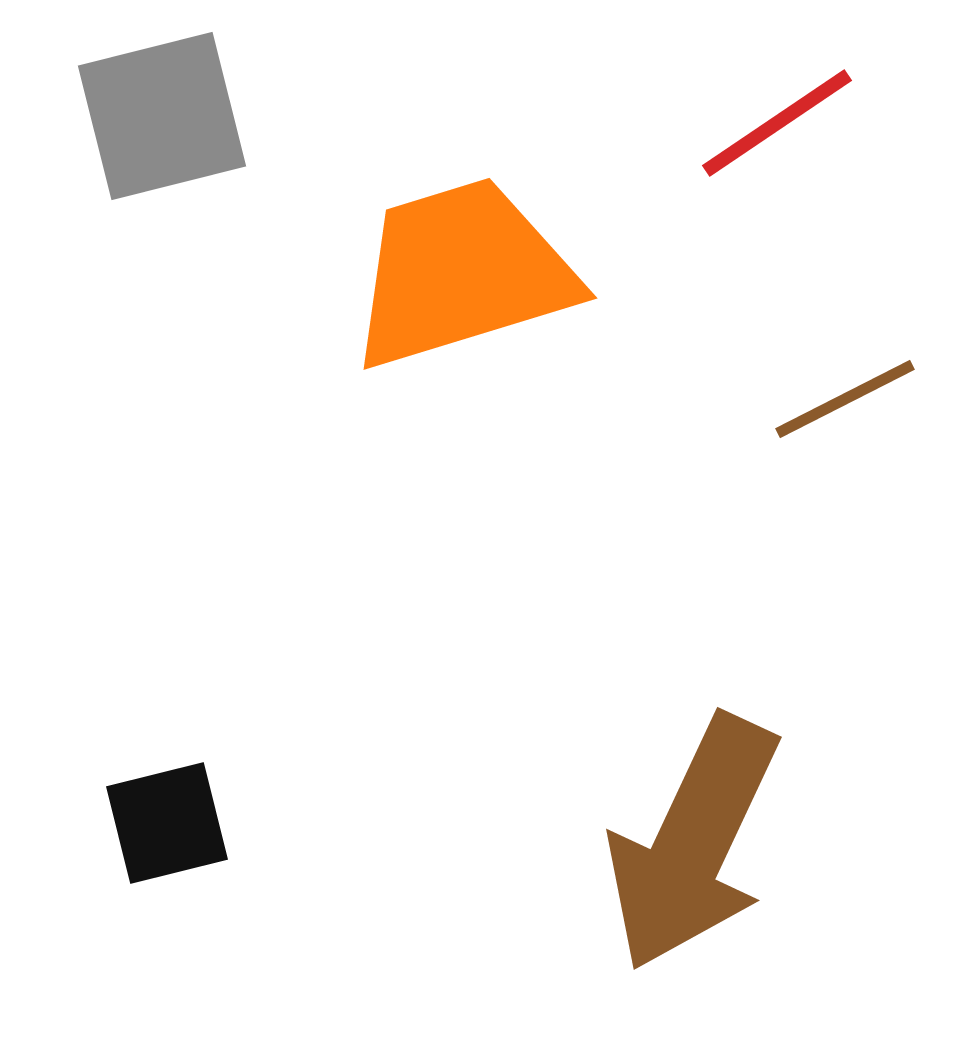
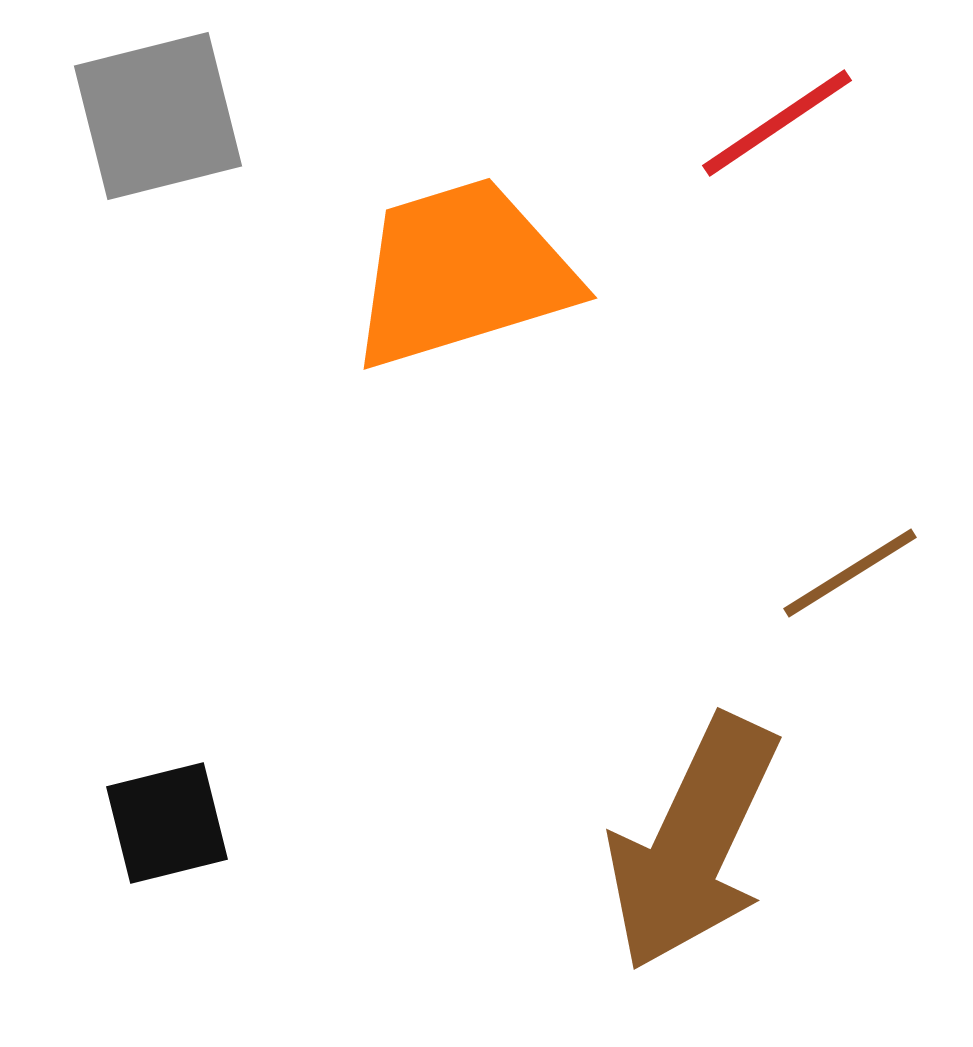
gray square: moved 4 px left
brown line: moved 5 px right, 174 px down; rotated 5 degrees counterclockwise
